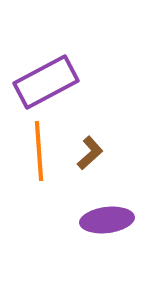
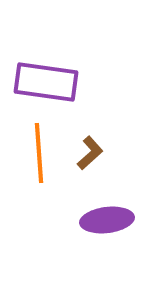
purple rectangle: rotated 36 degrees clockwise
orange line: moved 2 px down
